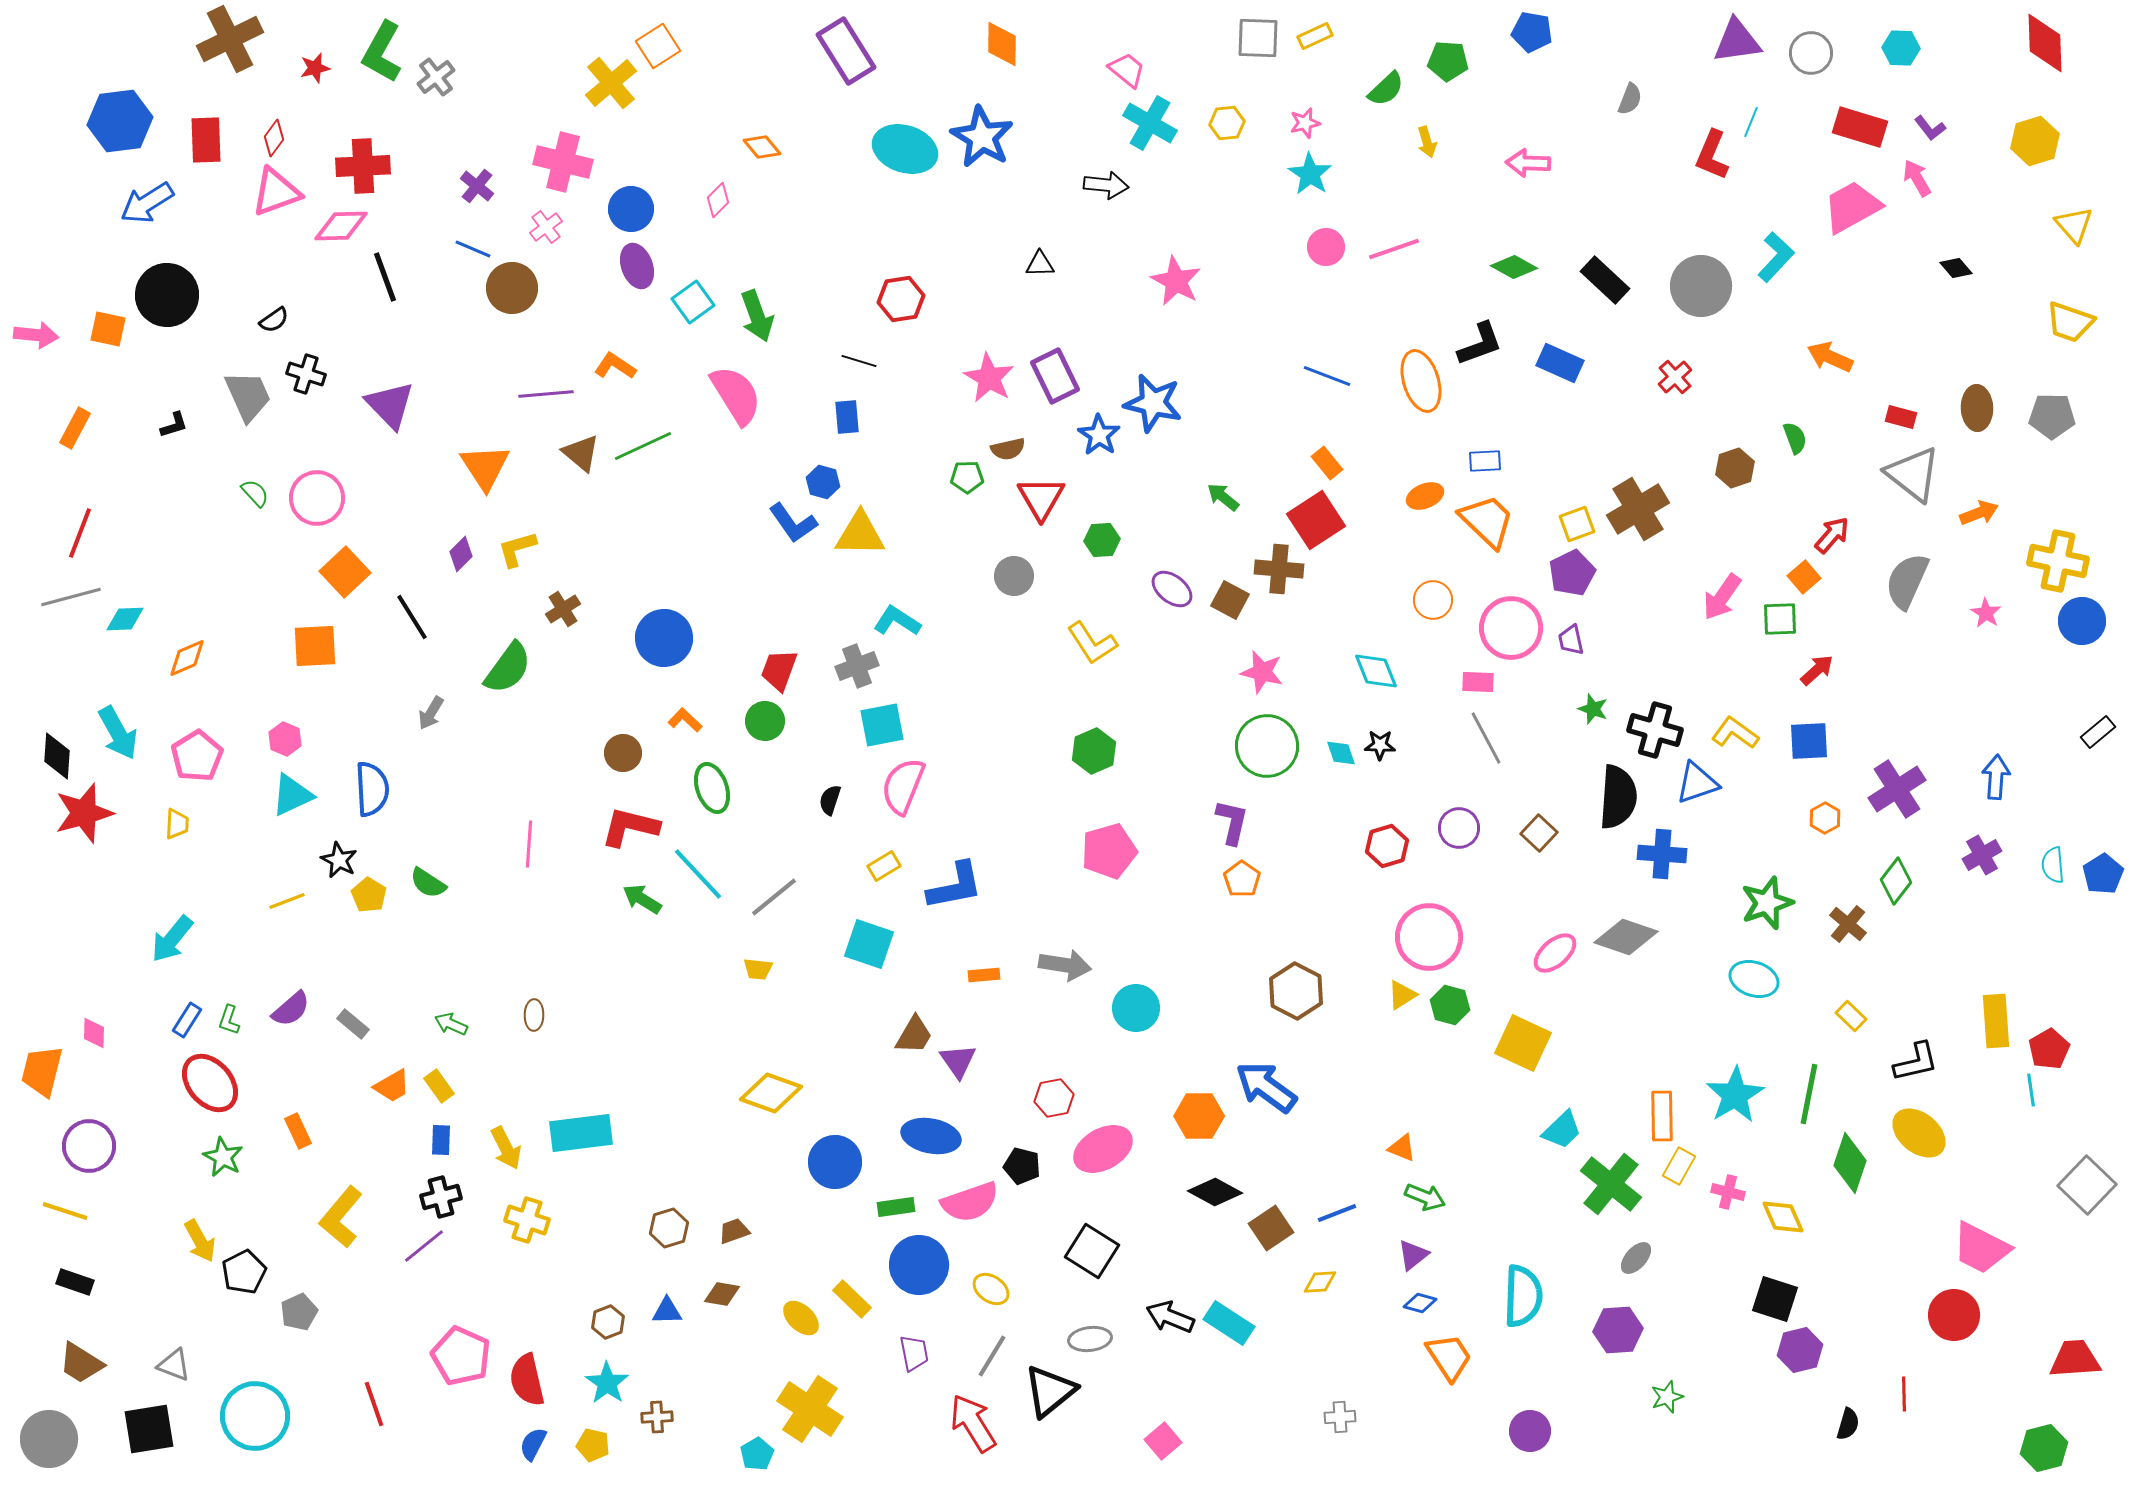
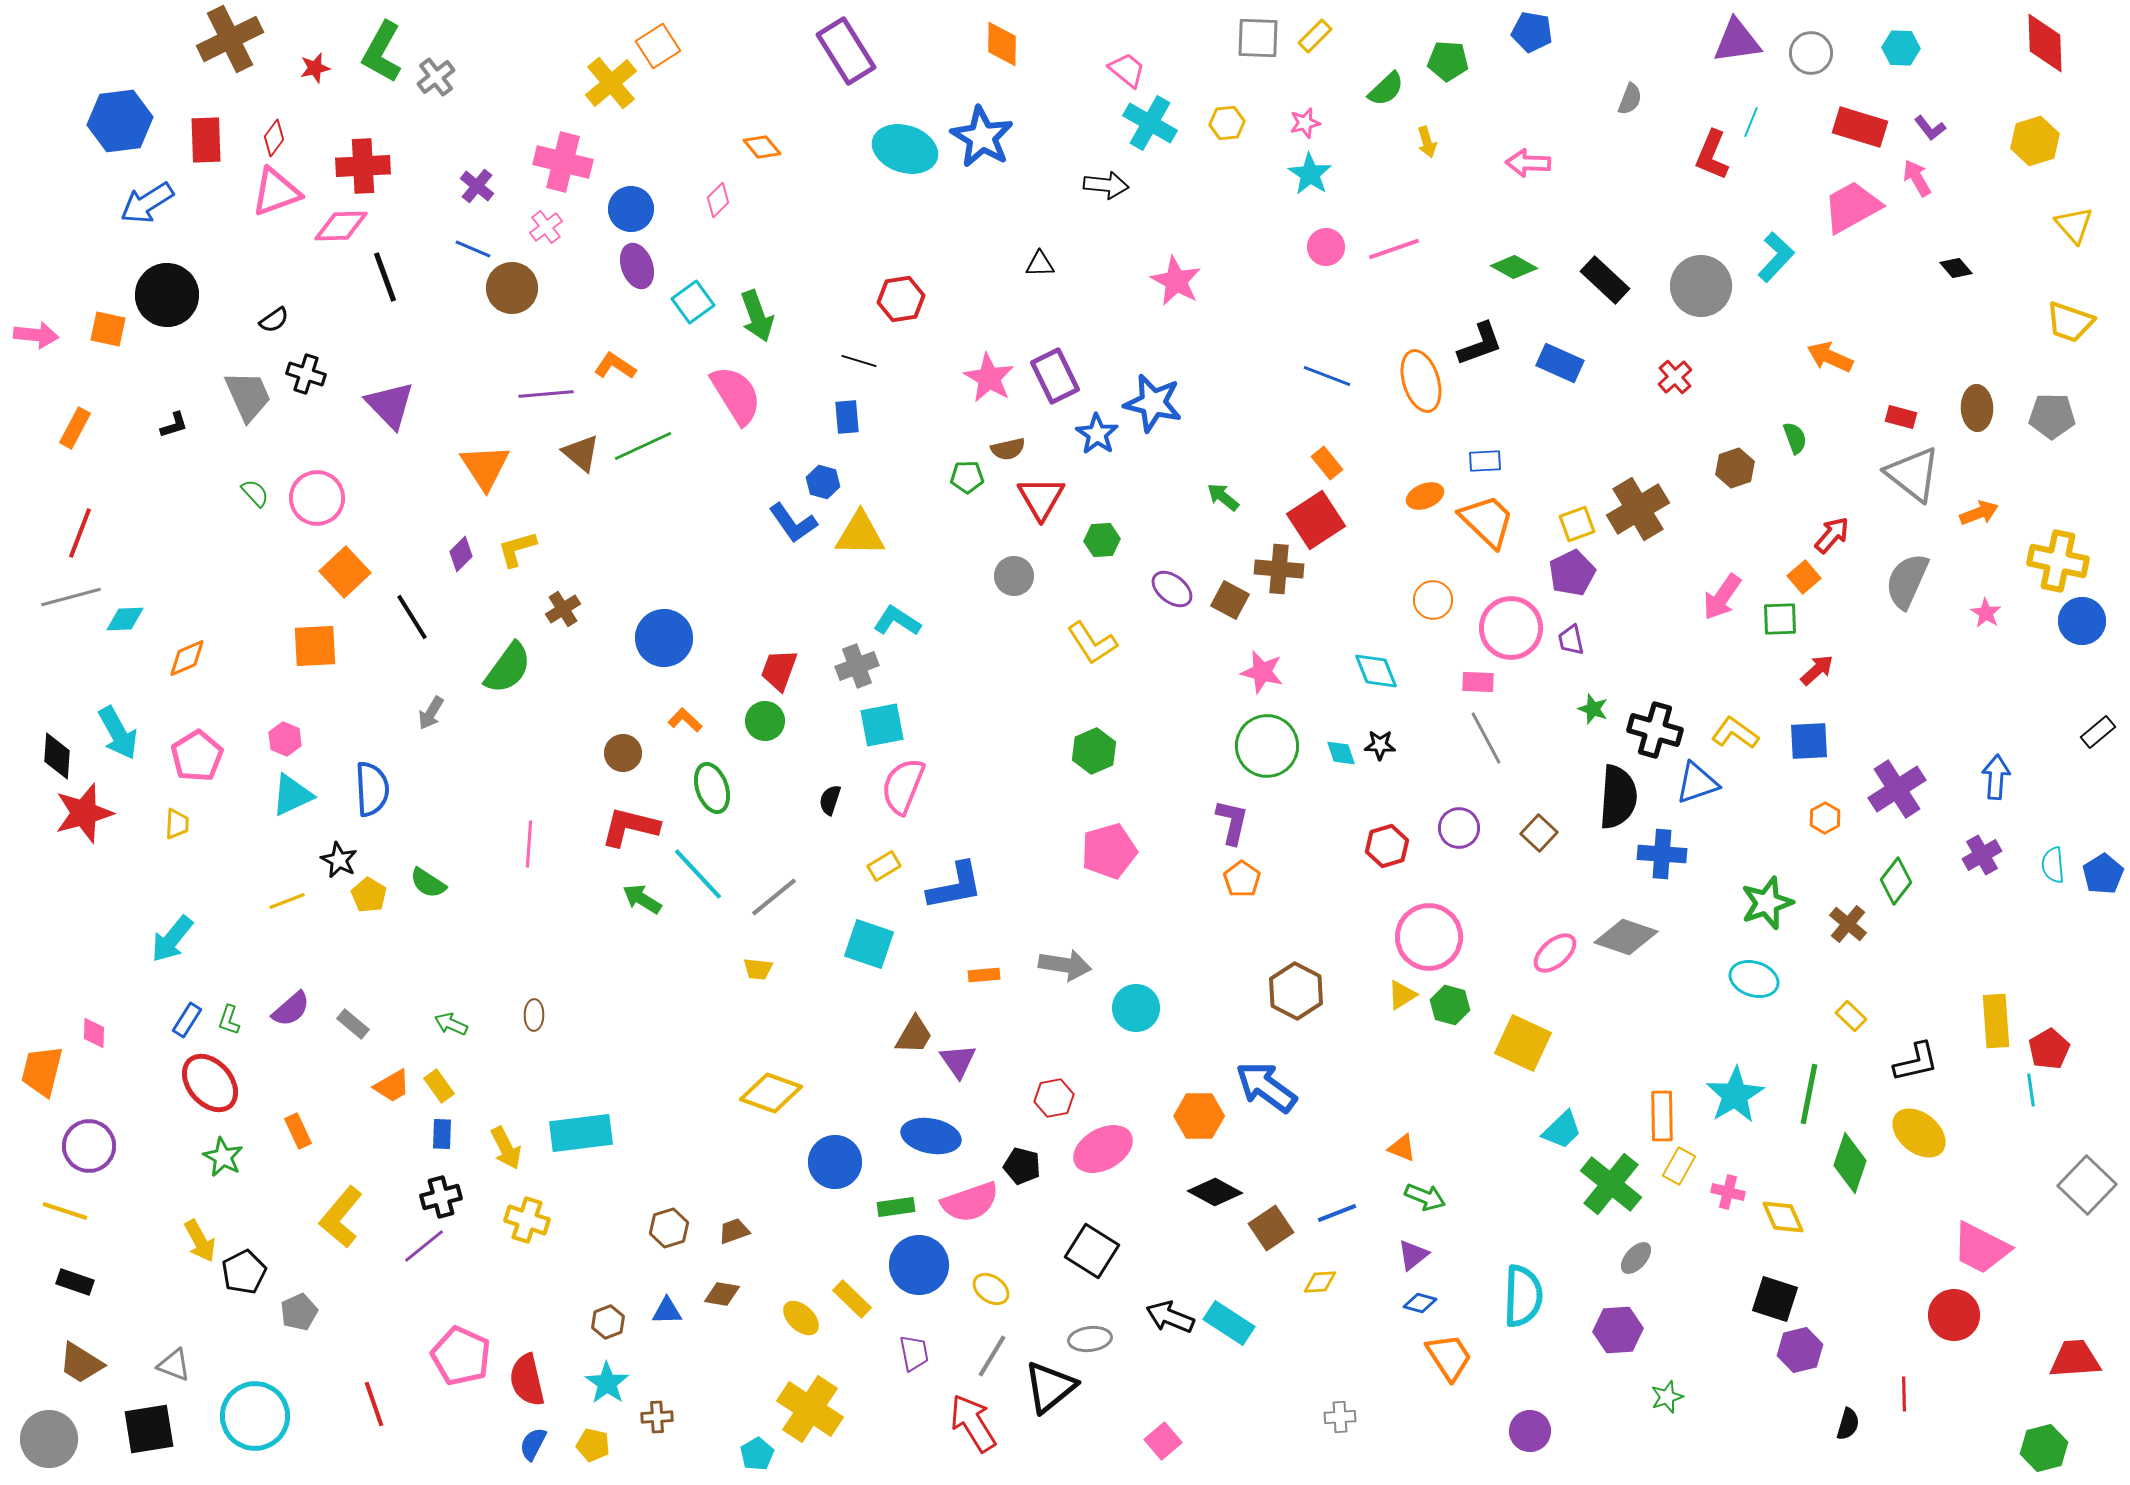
yellow rectangle at (1315, 36): rotated 20 degrees counterclockwise
blue star at (1099, 435): moved 2 px left, 1 px up
blue rectangle at (441, 1140): moved 1 px right, 6 px up
black triangle at (1050, 1391): moved 4 px up
